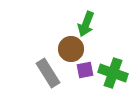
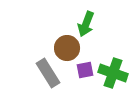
brown circle: moved 4 px left, 1 px up
